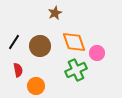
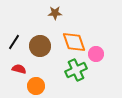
brown star: rotated 24 degrees clockwise
pink circle: moved 1 px left, 1 px down
red semicircle: moved 1 px right, 1 px up; rotated 64 degrees counterclockwise
